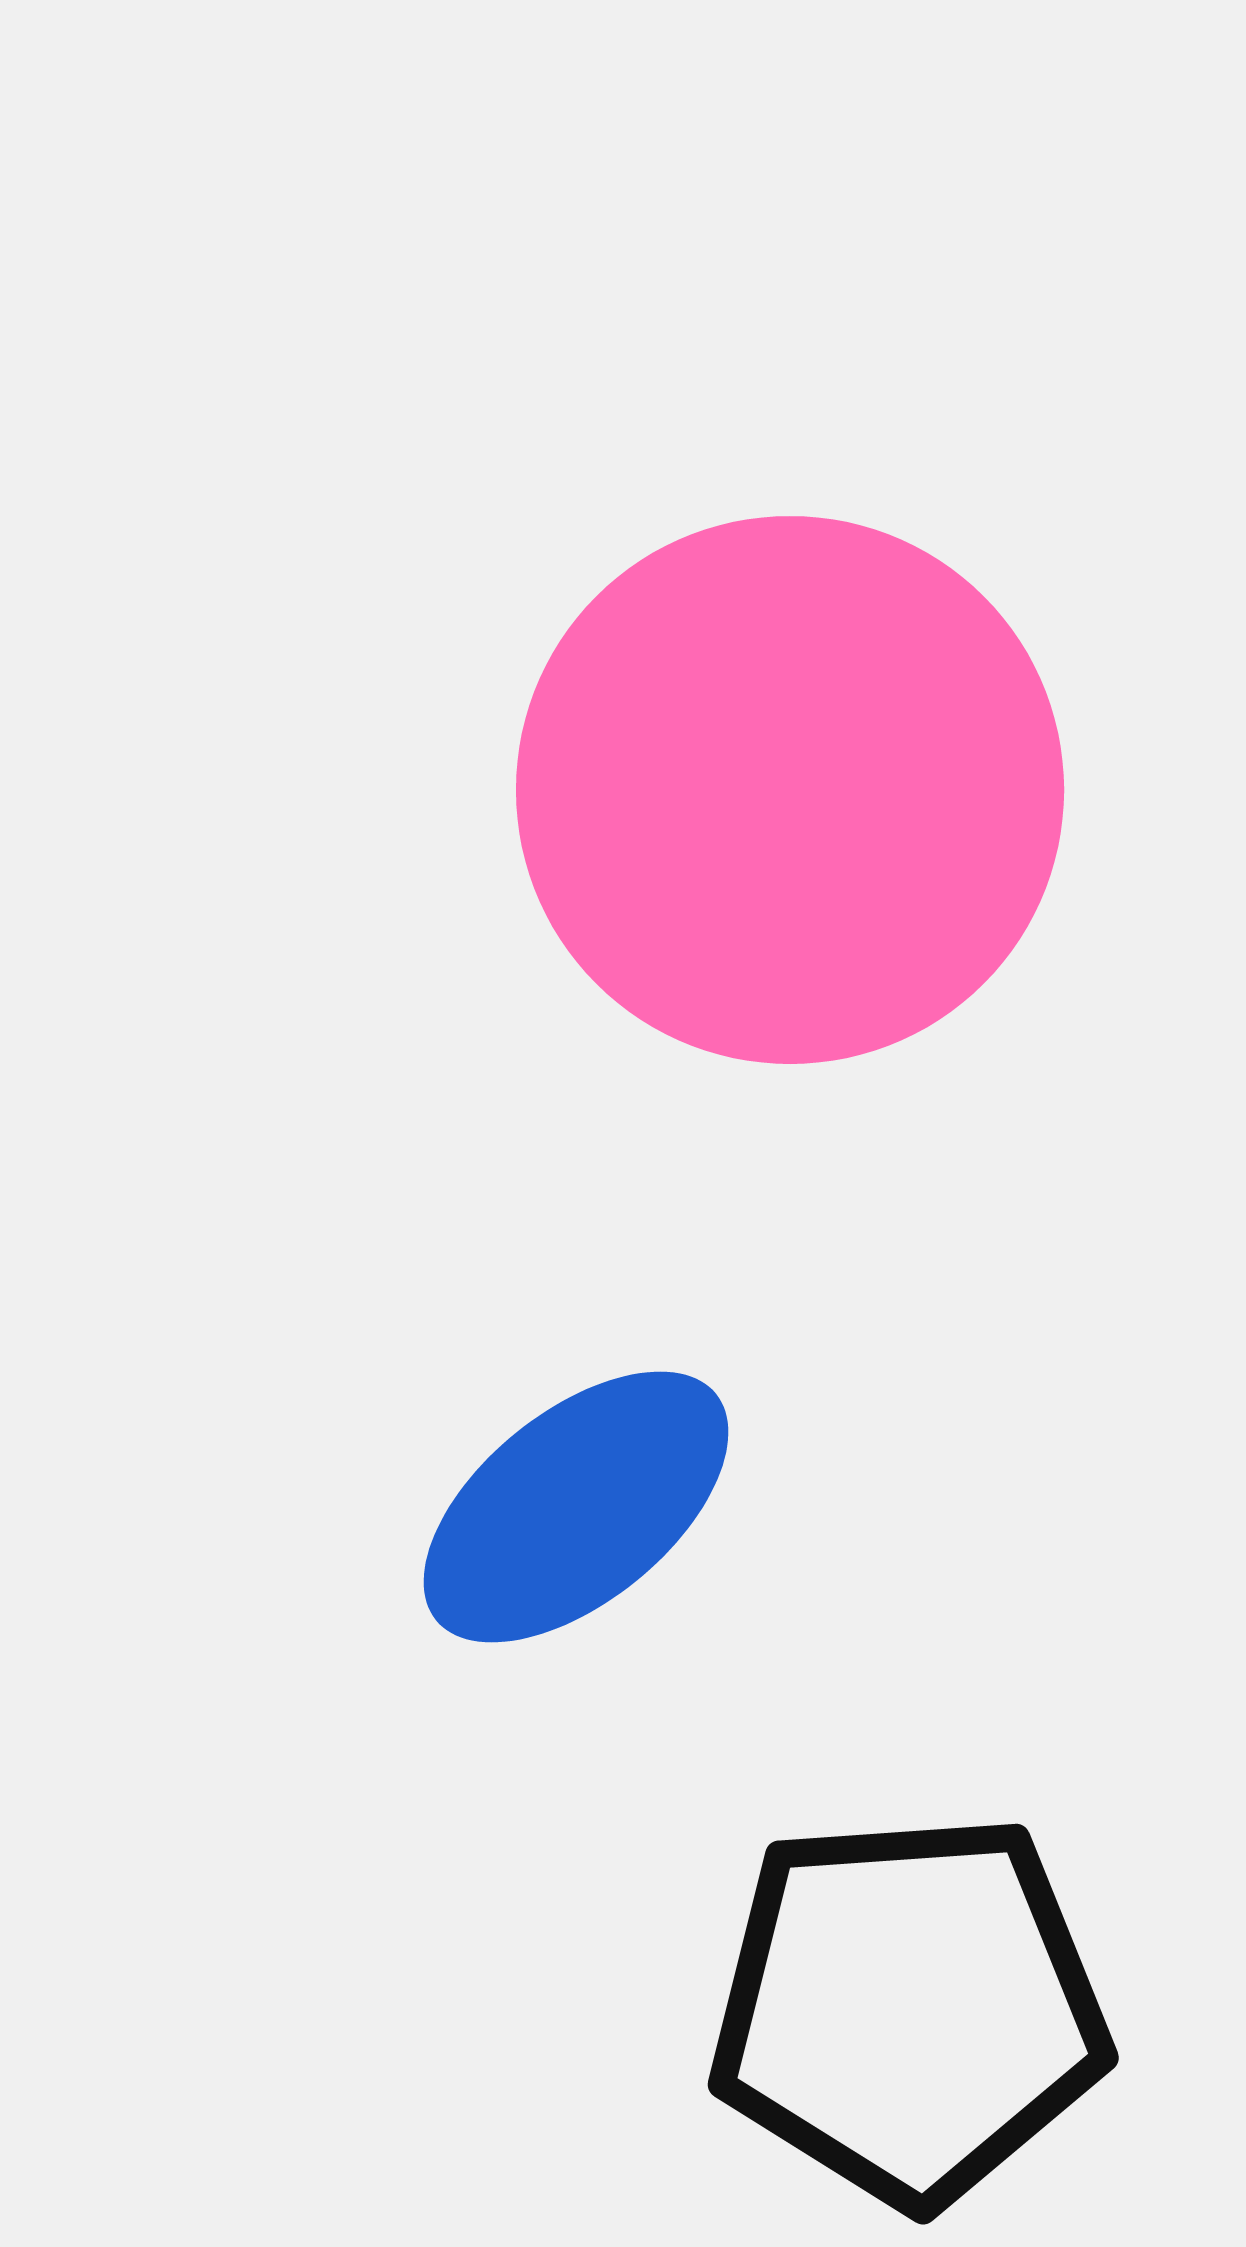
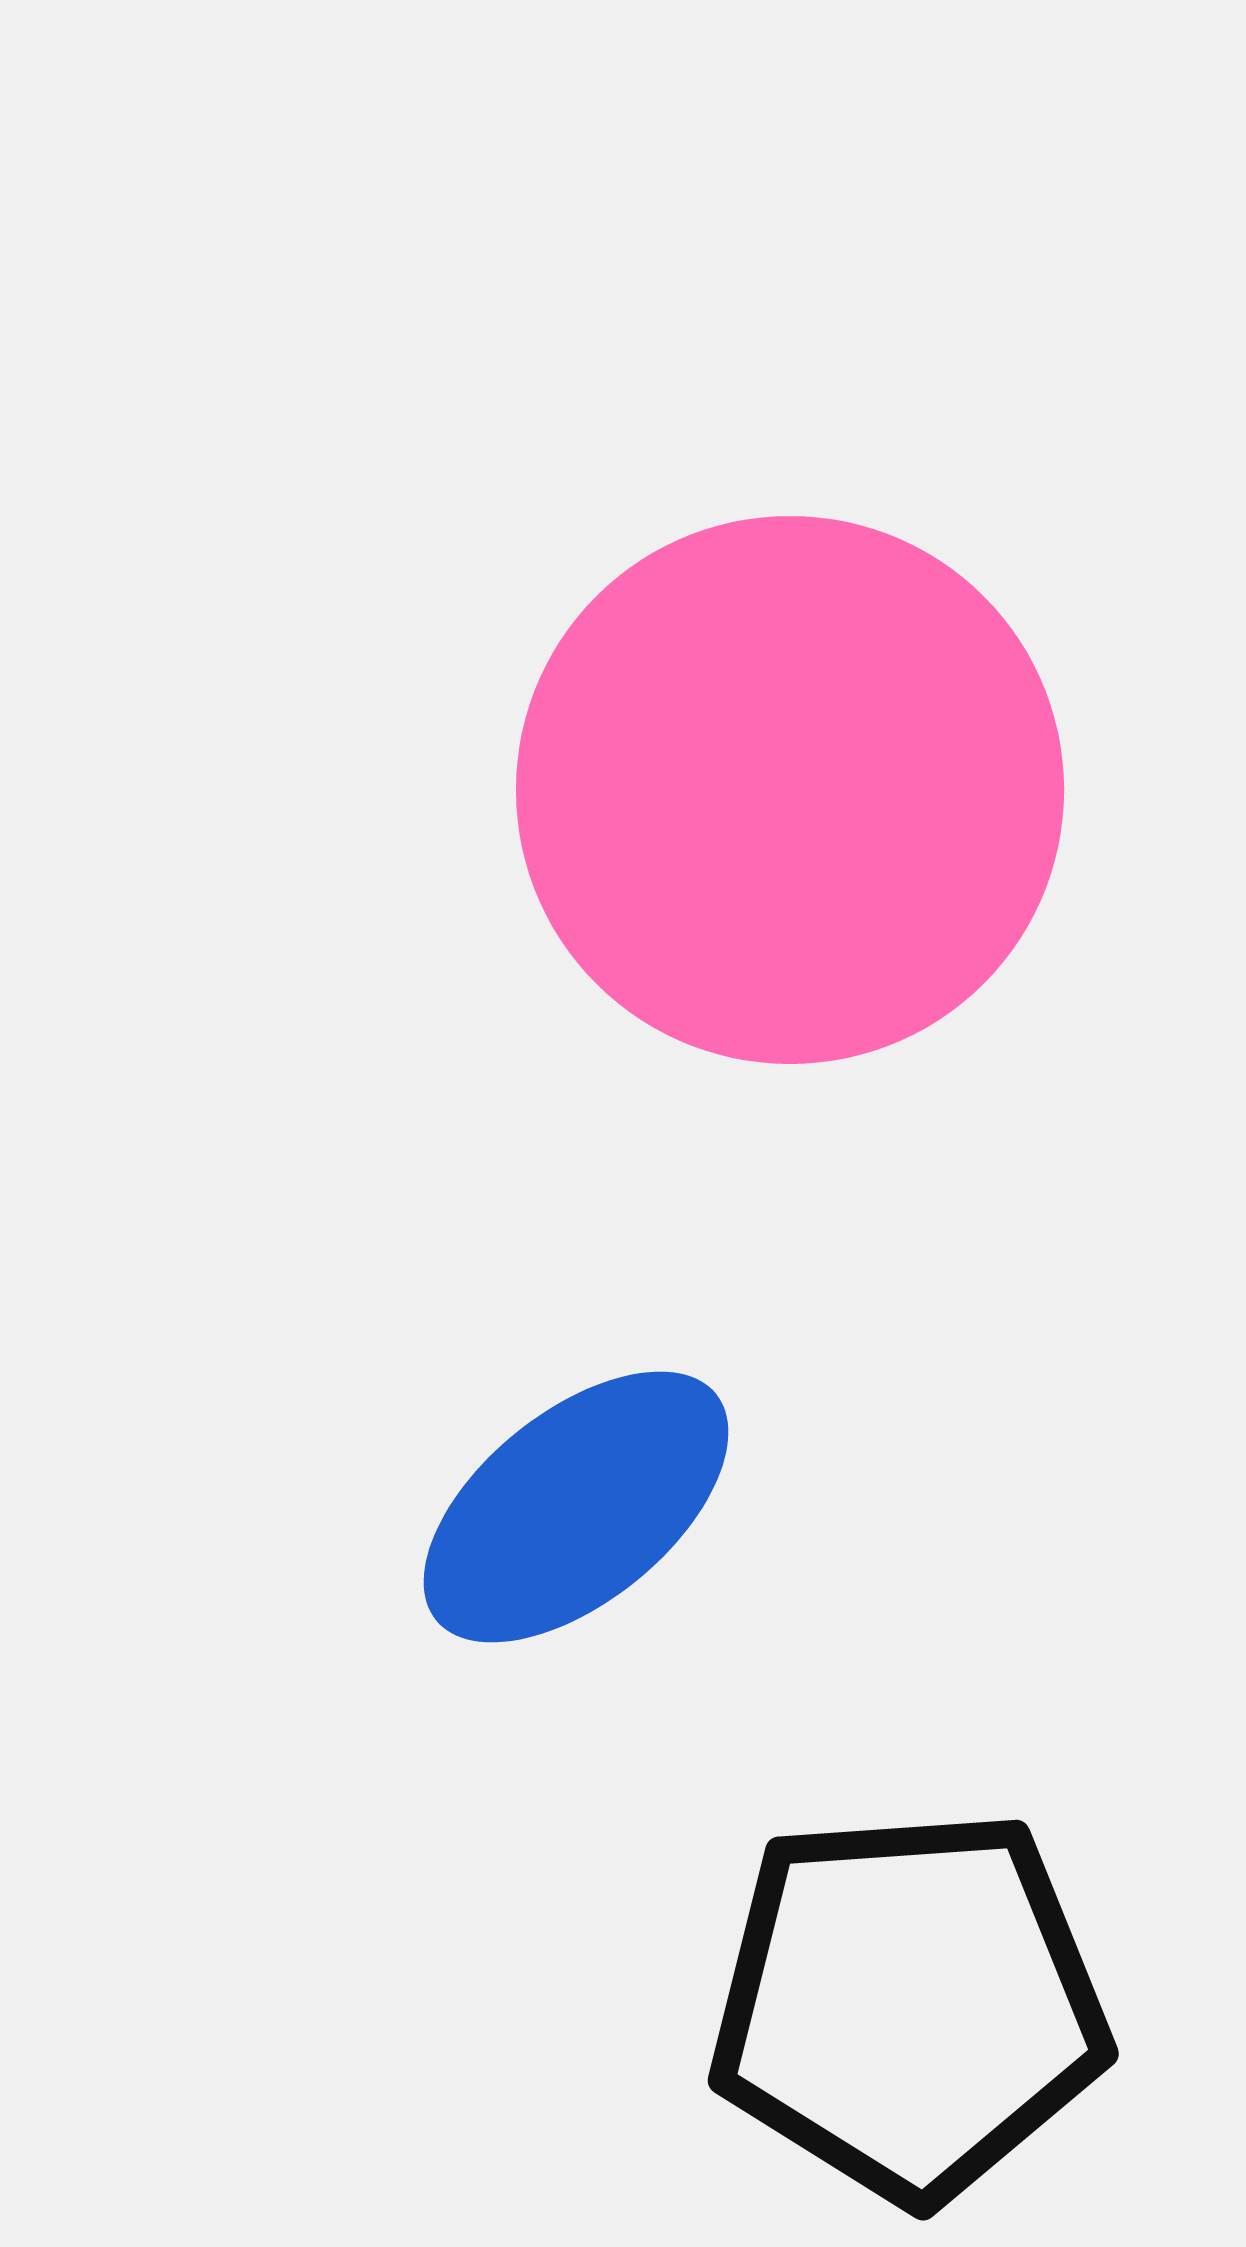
black pentagon: moved 4 px up
